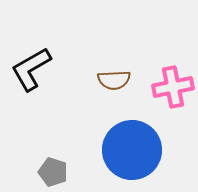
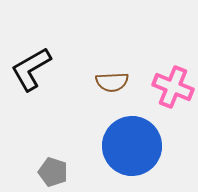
brown semicircle: moved 2 px left, 2 px down
pink cross: rotated 33 degrees clockwise
blue circle: moved 4 px up
